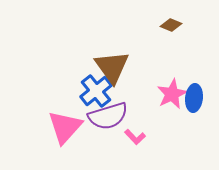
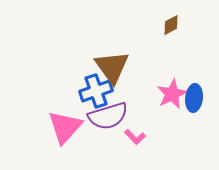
brown diamond: rotated 50 degrees counterclockwise
blue cross: rotated 20 degrees clockwise
